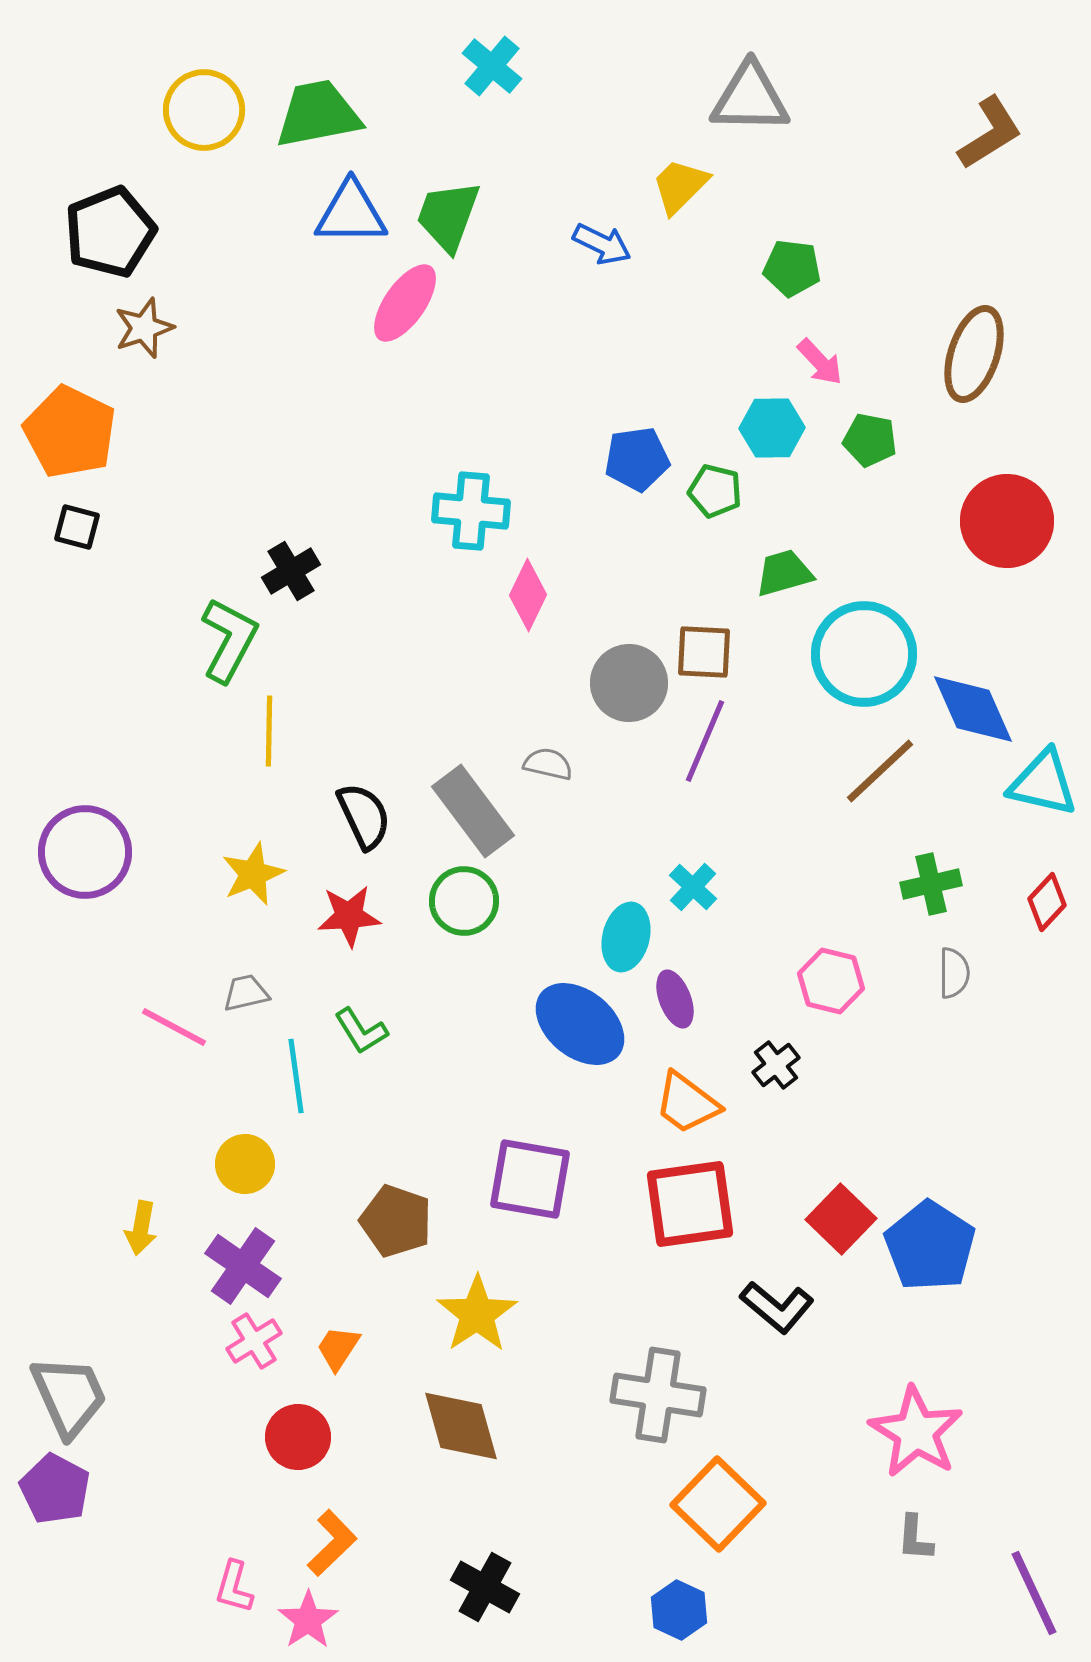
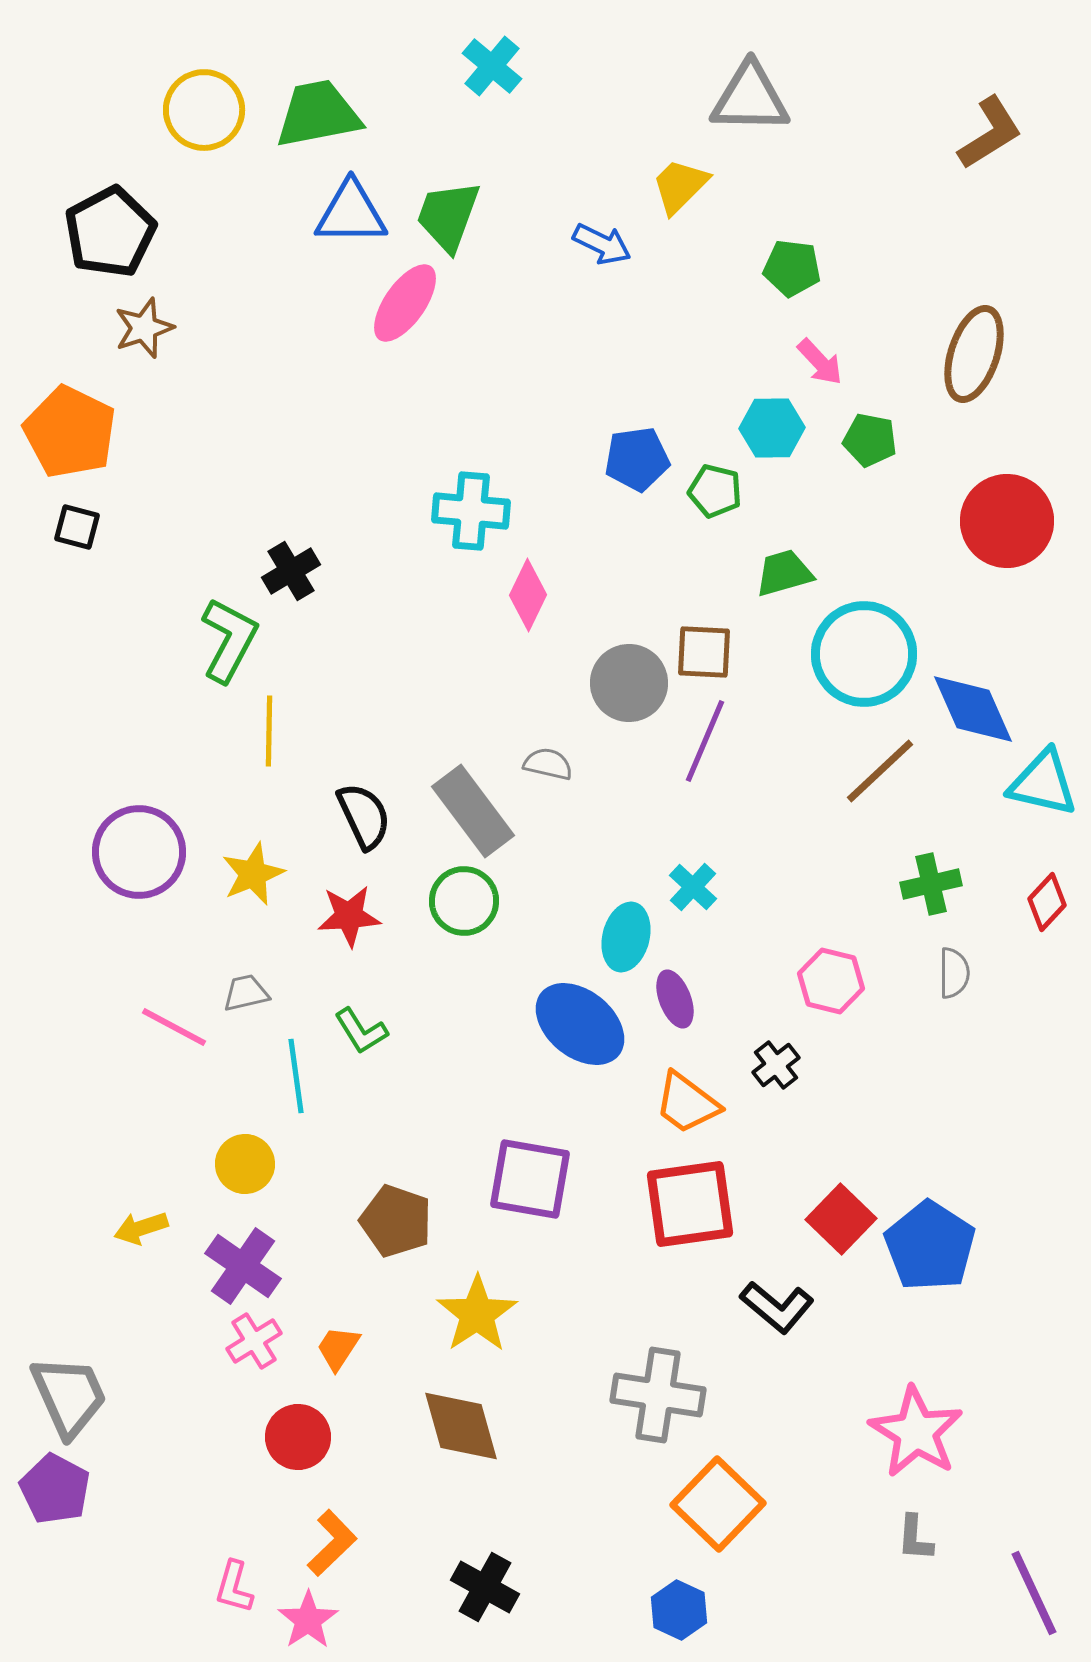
black pentagon at (110, 232): rotated 6 degrees counterclockwise
purple circle at (85, 852): moved 54 px right
yellow arrow at (141, 1228): rotated 62 degrees clockwise
